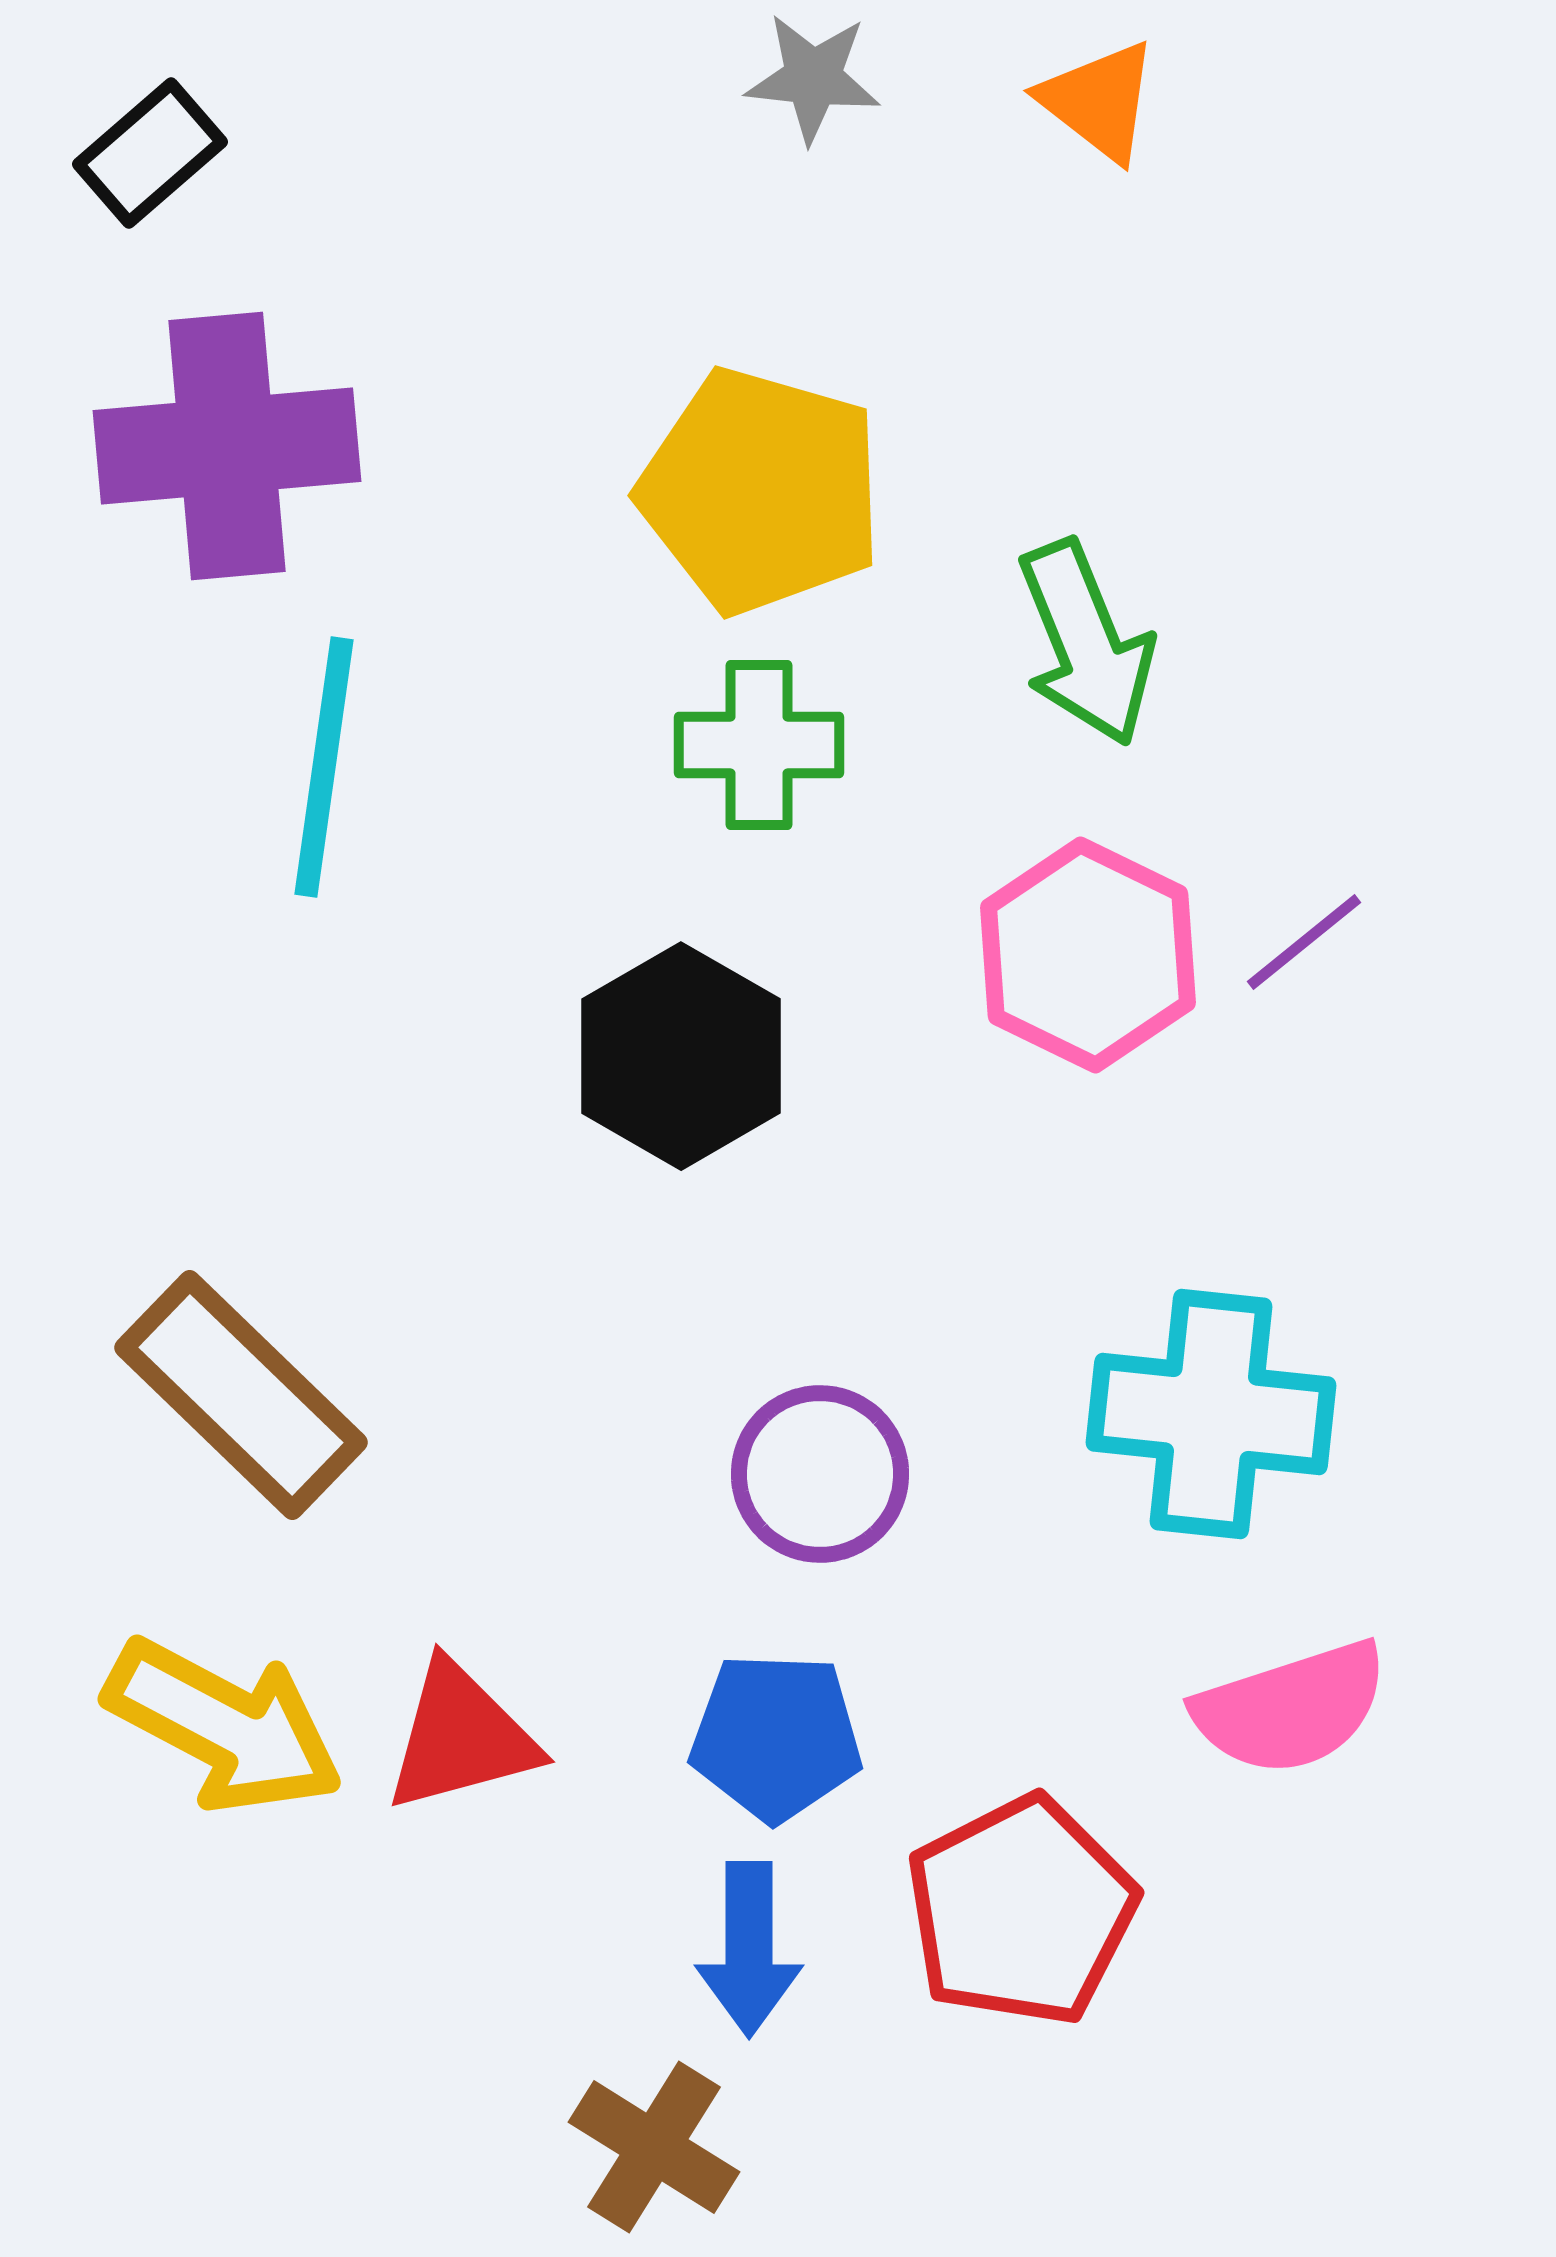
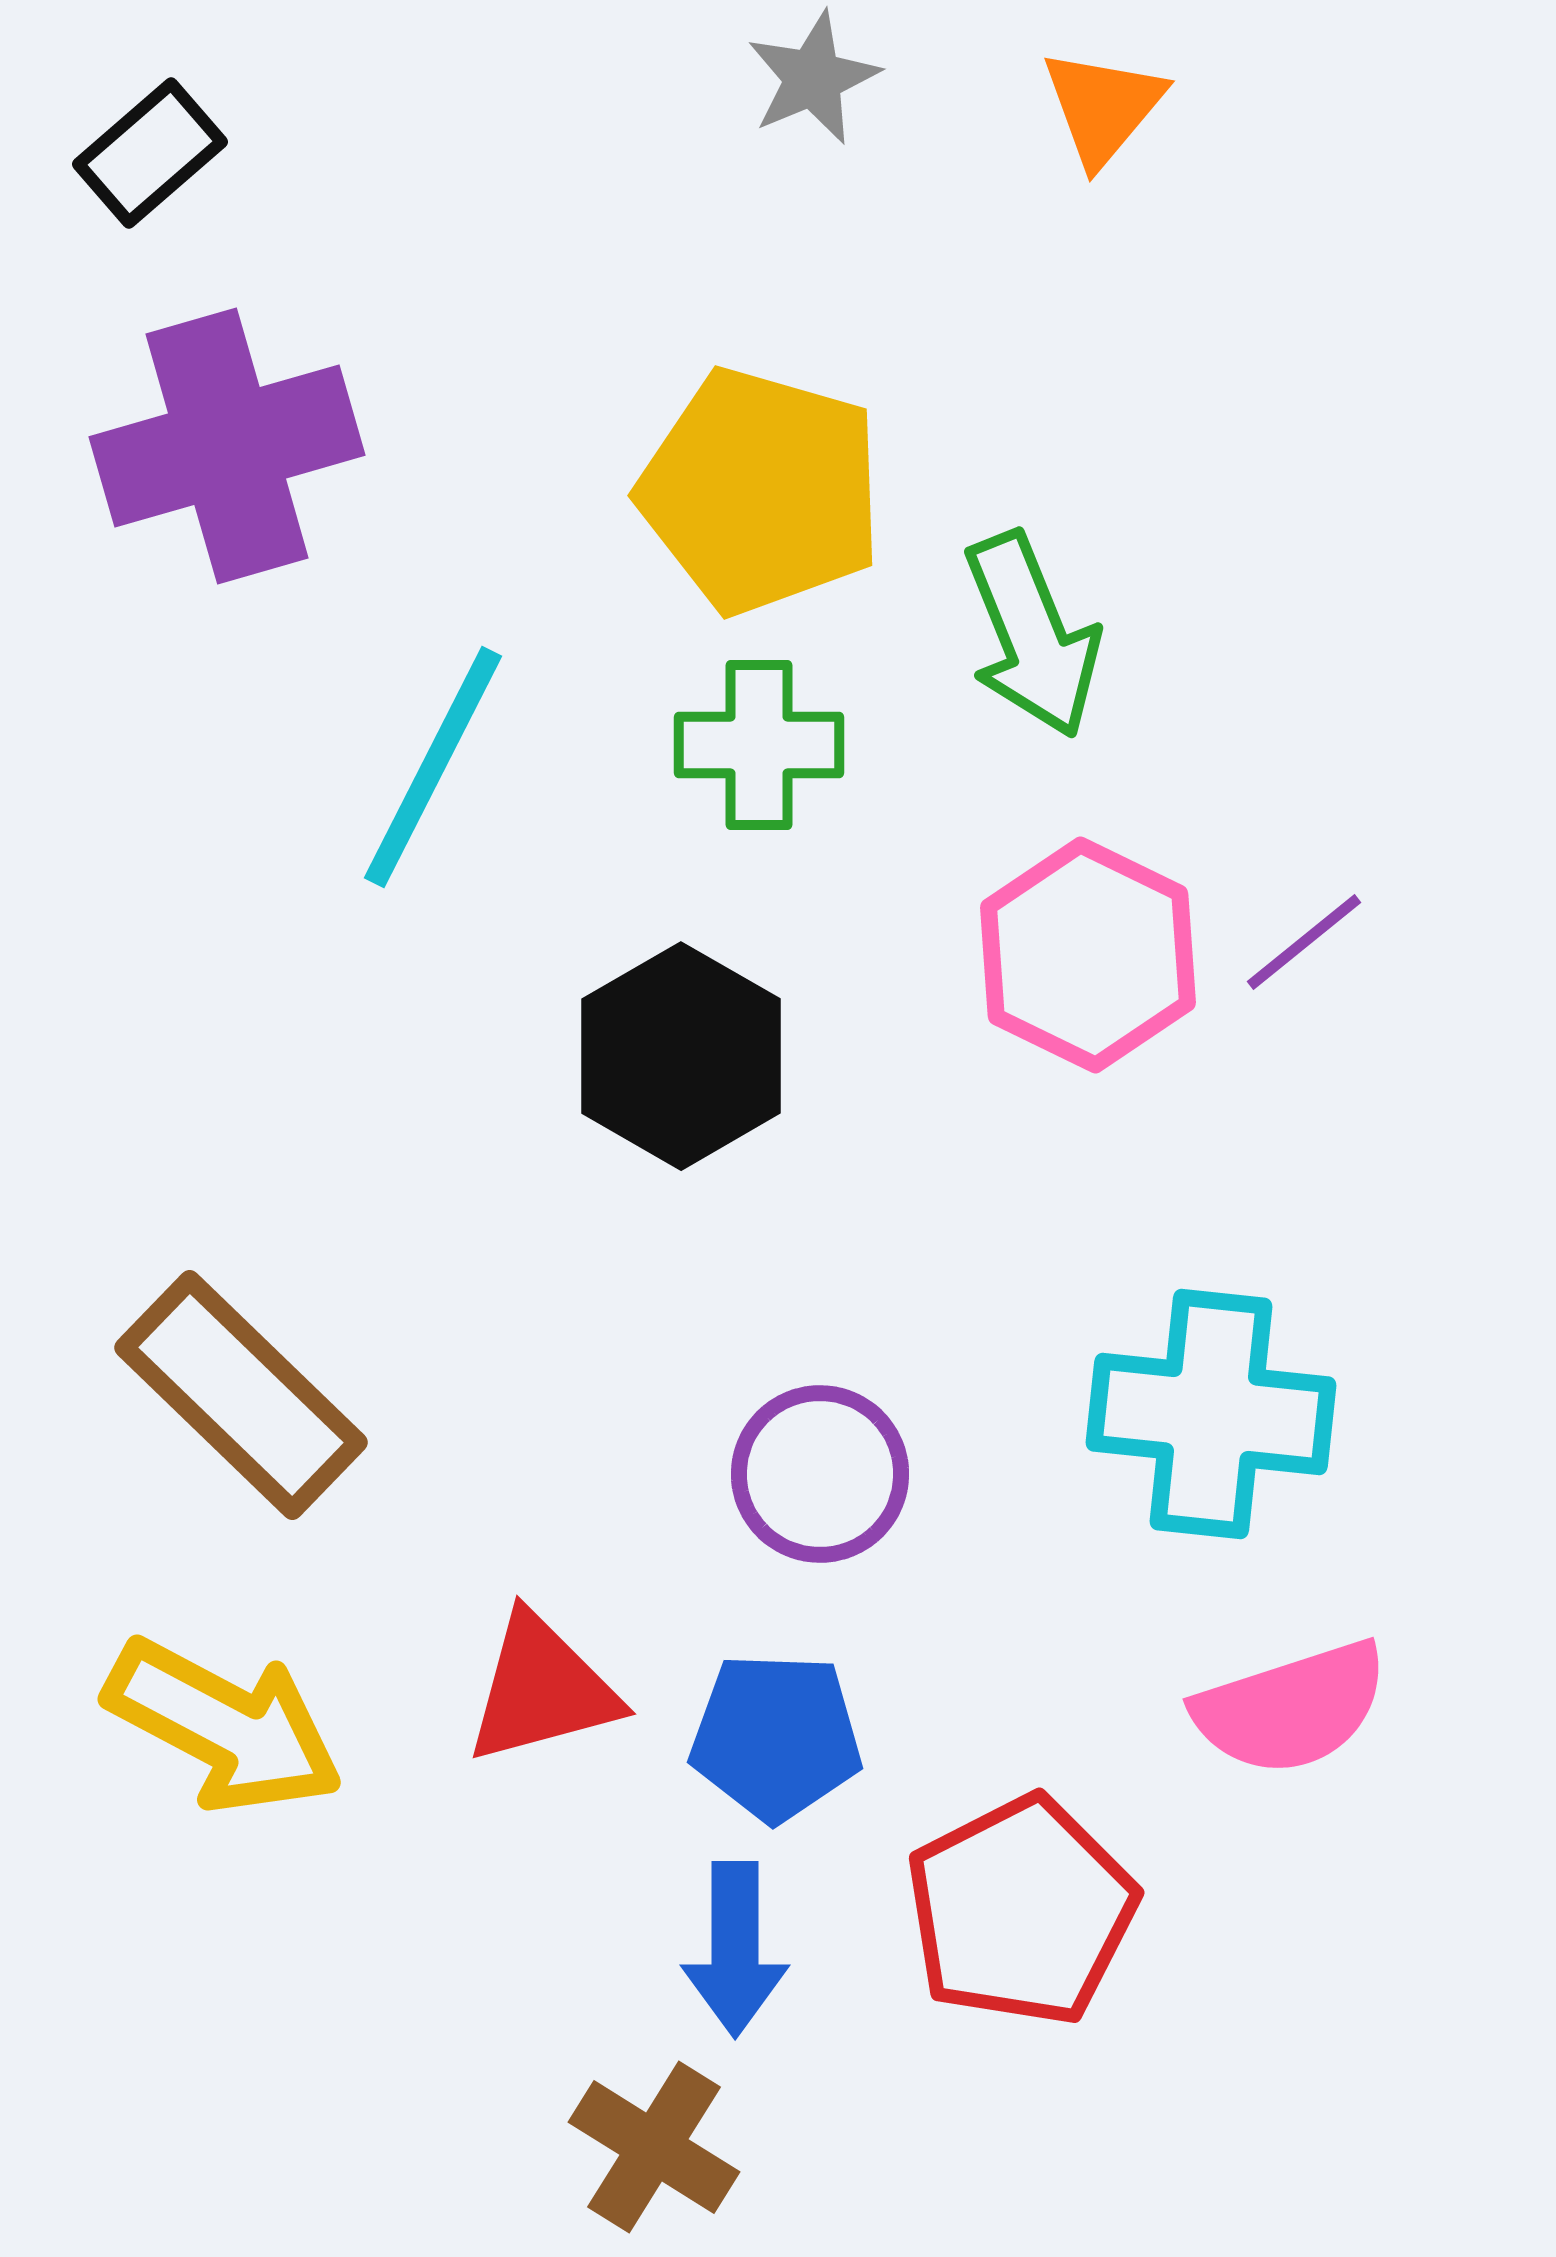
gray star: rotated 29 degrees counterclockwise
orange triangle: moved 4 px right, 6 px down; rotated 32 degrees clockwise
purple cross: rotated 11 degrees counterclockwise
green arrow: moved 54 px left, 8 px up
cyan line: moved 109 px right; rotated 19 degrees clockwise
red triangle: moved 81 px right, 48 px up
blue arrow: moved 14 px left
